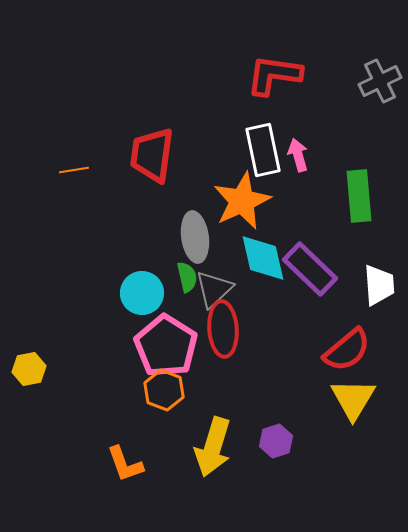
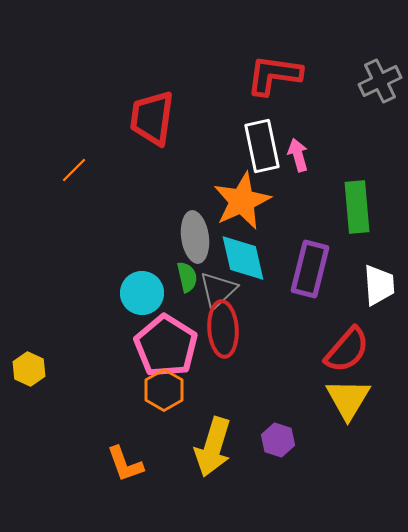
white rectangle: moved 1 px left, 4 px up
red trapezoid: moved 37 px up
orange line: rotated 36 degrees counterclockwise
green rectangle: moved 2 px left, 11 px down
cyan diamond: moved 20 px left
purple rectangle: rotated 60 degrees clockwise
gray triangle: moved 4 px right, 1 px down
red semicircle: rotated 9 degrees counterclockwise
yellow hexagon: rotated 24 degrees counterclockwise
orange hexagon: rotated 9 degrees clockwise
yellow triangle: moved 5 px left
purple hexagon: moved 2 px right, 1 px up; rotated 24 degrees counterclockwise
